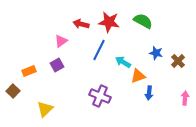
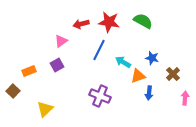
red arrow: rotated 28 degrees counterclockwise
blue star: moved 4 px left, 5 px down
brown cross: moved 5 px left, 13 px down
